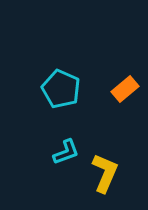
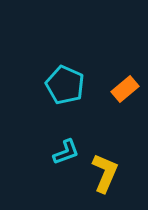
cyan pentagon: moved 4 px right, 4 px up
